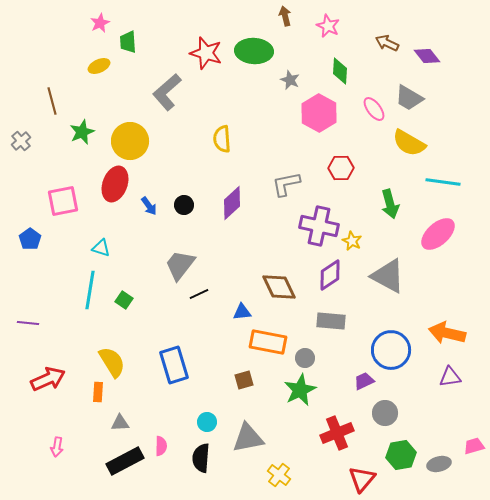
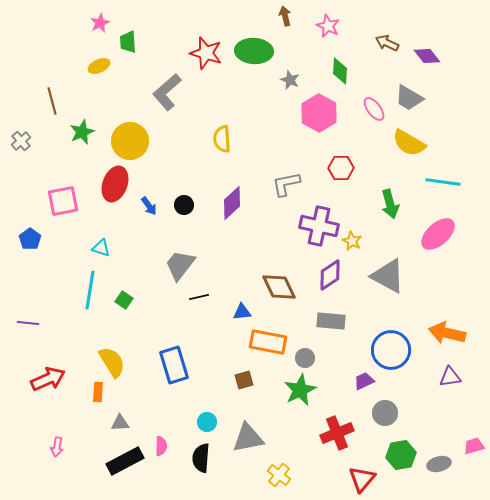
black line at (199, 294): moved 3 px down; rotated 12 degrees clockwise
